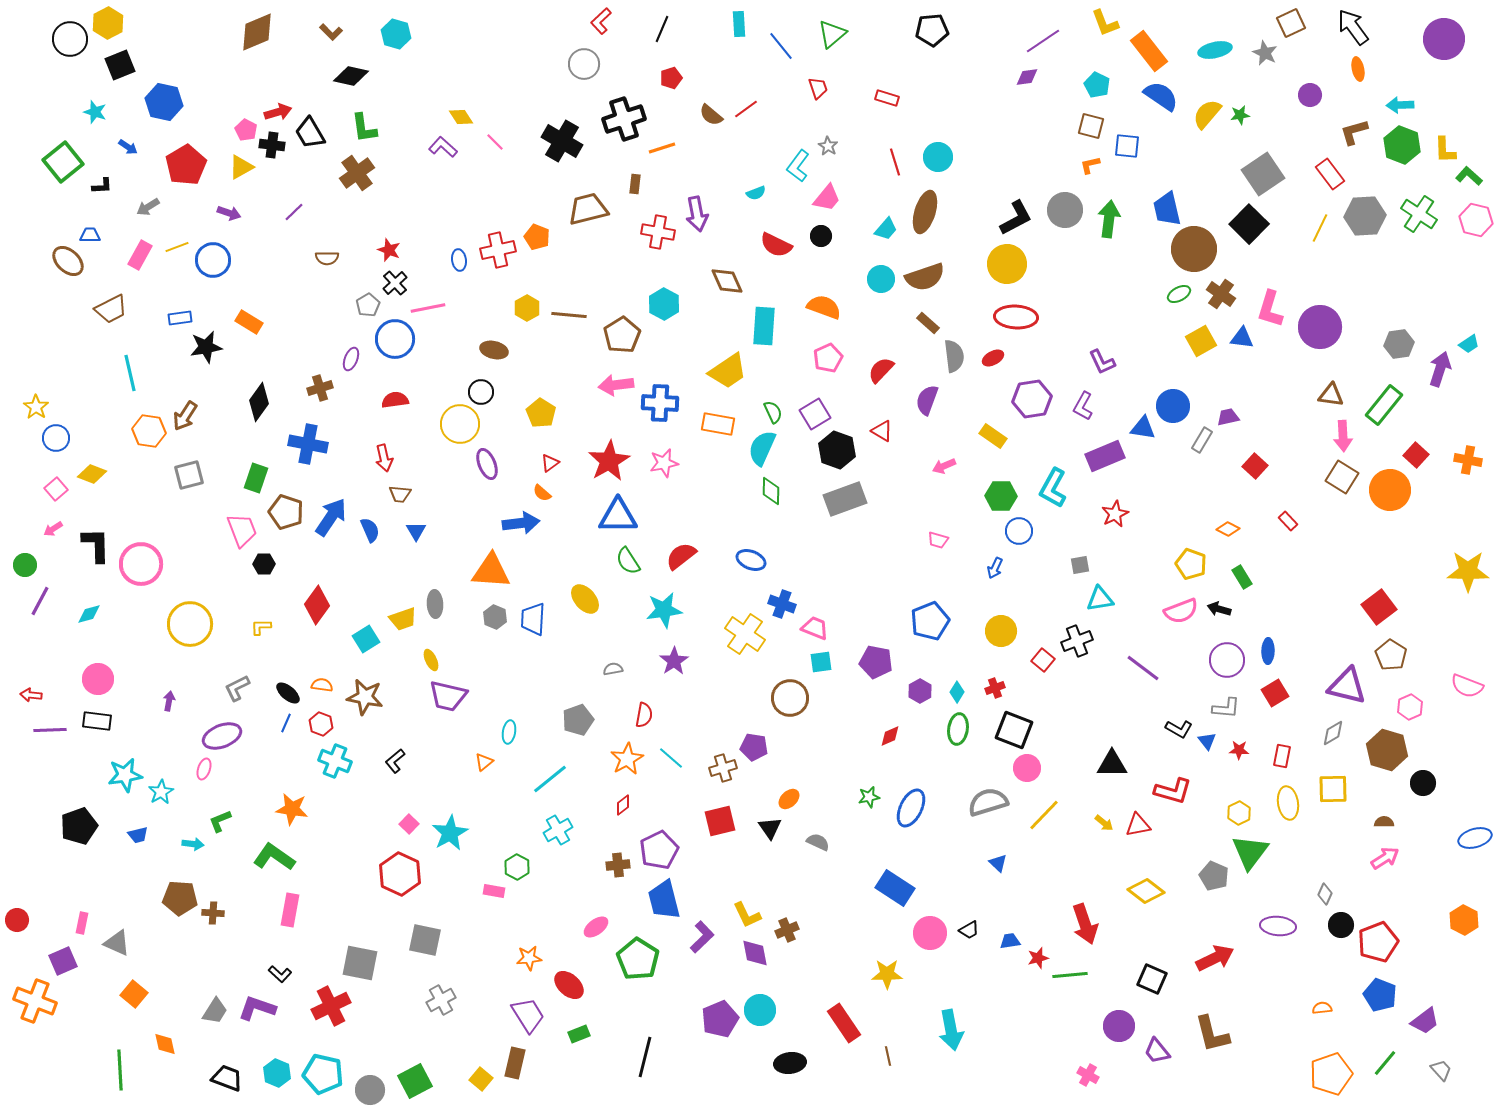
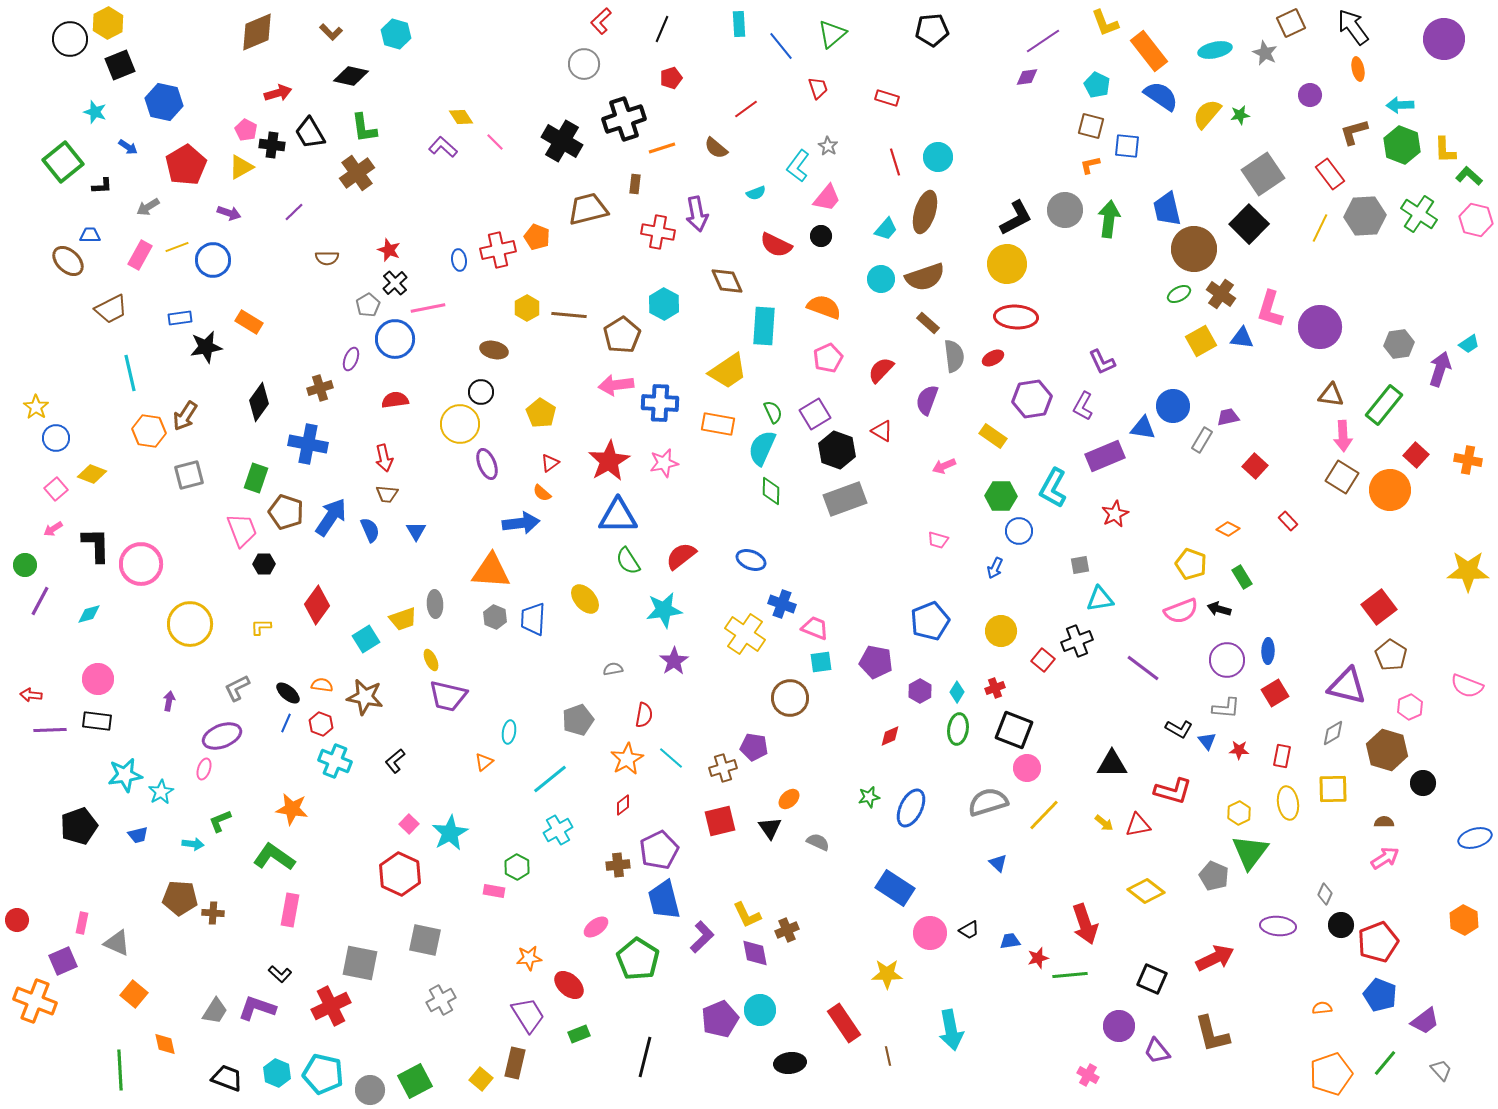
red arrow at (278, 112): moved 19 px up
brown semicircle at (711, 115): moved 5 px right, 33 px down
brown trapezoid at (400, 494): moved 13 px left
